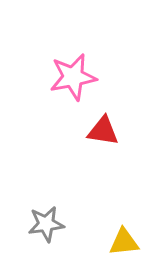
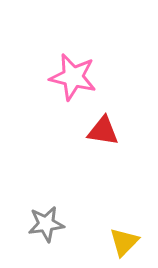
pink star: rotated 24 degrees clockwise
yellow triangle: rotated 40 degrees counterclockwise
